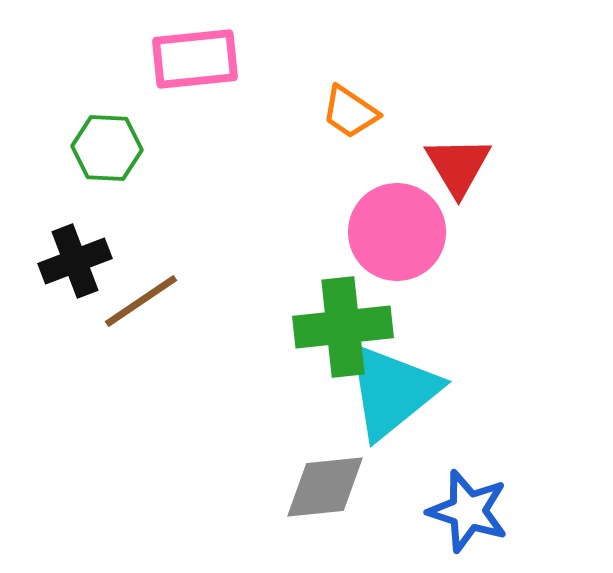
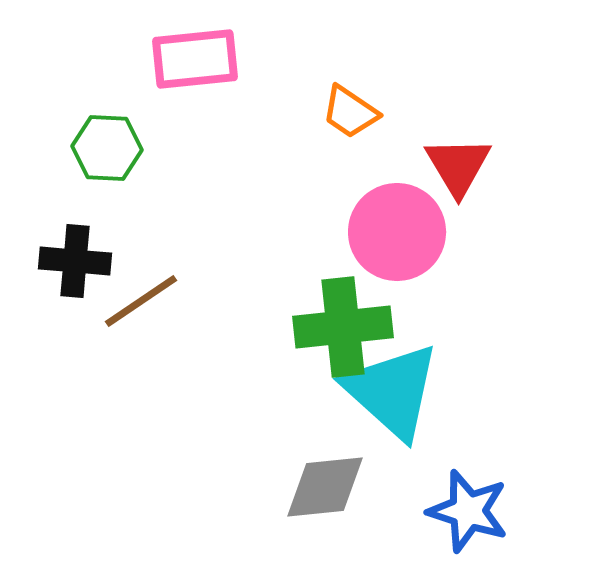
black cross: rotated 26 degrees clockwise
cyan triangle: rotated 39 degrees counterclockwise
